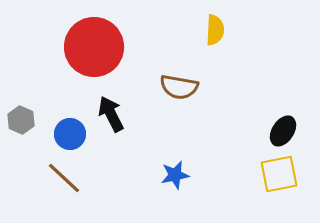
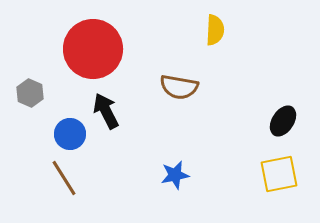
red circle: moved 1 px left, 2 px down
black arrow: moved 5 px left, 3 px up
gray hexagon: moved 9 px right, 27 px up
black ellipse: moved 10 px up
brown line: rotated 15 degrees clockwise
